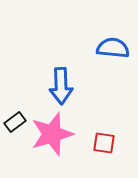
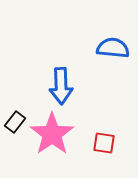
black rectangle: rotated 15 degrees counterclockwise
pink star: rotated 18 degrees counterclockwise
